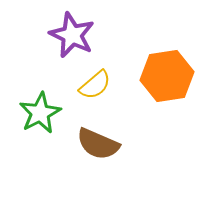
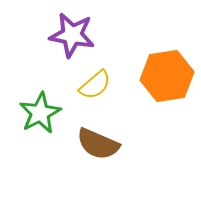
purple star: rotated 15 degrees counterclockwise
